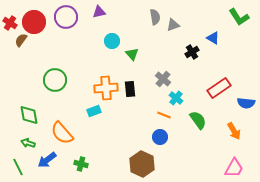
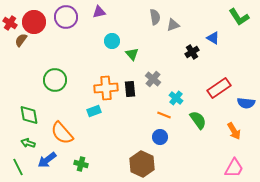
gray cross: moved 10 px left
